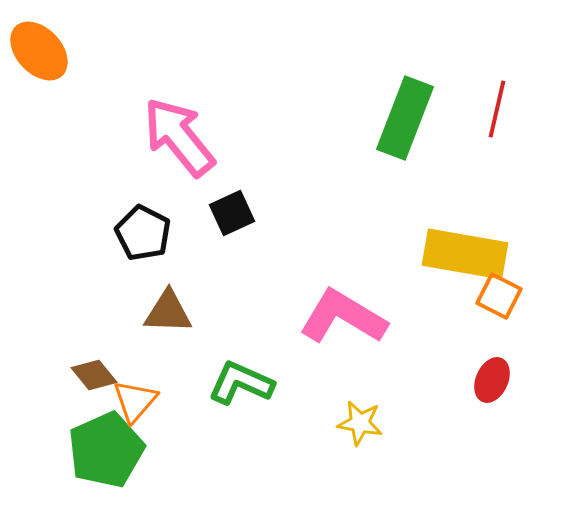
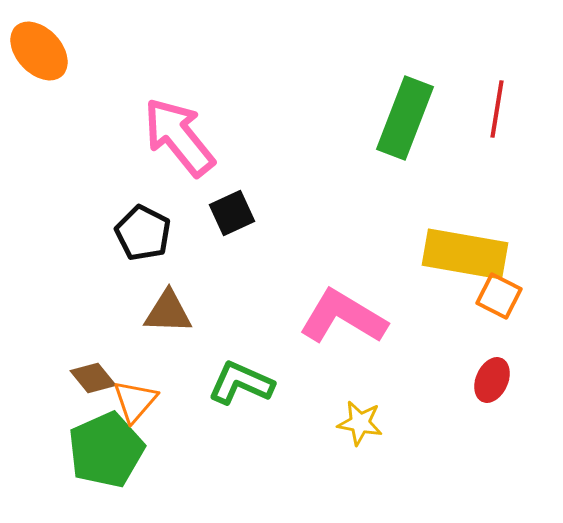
red line: rotated 4 degrees counterclockwise
brown diamond: moved 1 px left, 3 px down
